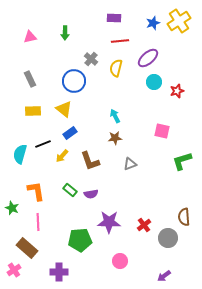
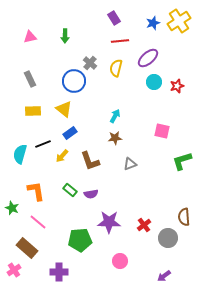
purple rectangle: rotated 56 degrees clockwise
green arrow: moved 3 px down
gray cross: moved 1 px left, 4 px down
red star: moved 5 px up
cyan arrow: rotated 56 degrees clockwise
pink line: rotated 48 degrees counterclockwise
